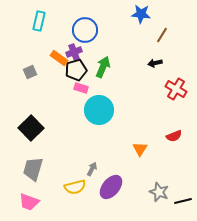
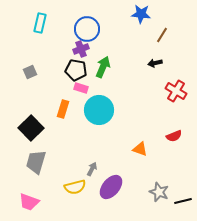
cyan rectangle: moved 1 px right, 2 px down
blue circle: moved 2 px right, 1 px up
purple cross: moved 7 px right, 3 px up
orange rectangle: moved 4 px right, 51 px down; rotated 72 degrees clockwise
black pentagon: rotated 25 degrees clockwise
red cross: moved 2 px down
orange triangle: rotated 42 degrees counterclockwise
gray trapezoid: moved 3 px right, 7 px up
